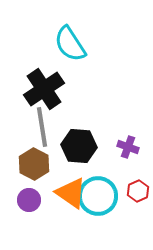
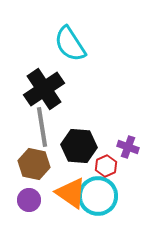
brown hexagon: rotated 16 degrees counterclockwise
red hexagon: moved 32 px left, 25 px up
